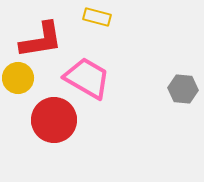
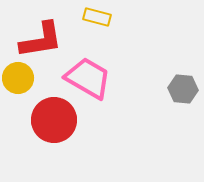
pink trapezoid: moved 1 px right
